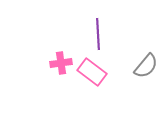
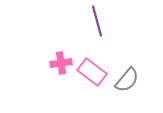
purple line: moved 1 px left, 13 px up; rotated 12 degrees counterclockwise
gray semicircle: moved 19 px left, 14 px down
